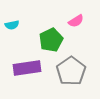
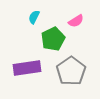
cyan semicircle: moved 22 px right, 8 px up; rotated 128 degrees clockwise
green pentagon: moved 2 px right, 1 px up
